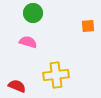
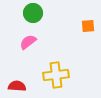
pink semicircle: rotated 54 degrees counterclockwise
red semicircle: rotated 18 degrees counterclockwise
